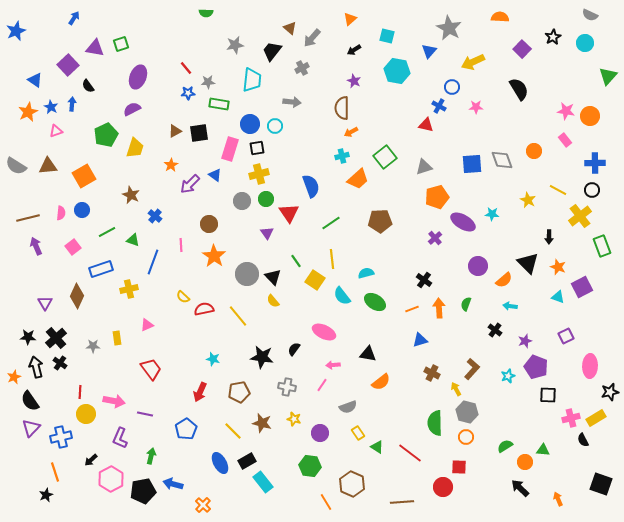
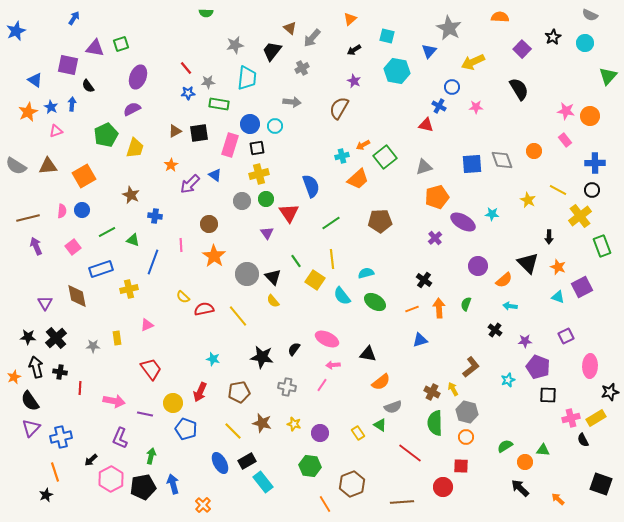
purple square at (68, 65): rotated 35 degrees counterclockwise
cyan trapezoid at (252, 80): moved 5 px left, 2 px up
brown semicircle at (342, 108): moved 3 px left; rotated 30 degrees clockwise
orange arrow at (351, 132): moved 12 px right, 13 px down
pink rectangle at (230, 149): moved 4 px up
pink semicircle at (61, 213): moved 1 px right, 2 px up
blue cross at (155, 216): rotated 32 degrees counterclockwise
brown diamond at (77, 296): rotated 35 degrees counterclockwise
pink ellipse at (324, 332): moved 3 px right, 7 px down
purple star at (525, 341): rotated 16 degrees clockwise
black cross at (60, 363): moved 9 px down; rotated 24 degrees counterclockwise
purple pentagon at (536, 367): moved 2 px right
brown L-shape at (472, 369): moved 1 px left, 2 px up; rotated 10 degrees clockwise
brown cross at (432, 373): moved 19 px down
cyan star at (508, 376): moved 4 px down
yellow arrow at (456, 389): moved 3 px left
red line at (80, 392): moved 4 px up
gray semicircle at (348, 407): moved 45 px right
yellow circle at (86, 414): moved 87 px right, 11 px up
yellow star at (294, 419): moved 5 px down
blue pentagon at (186, 429): rotated 20 degrees counterclockwise
green triangle at (377, 447): moved 3 px right, 22 px up
red square at (459, 467): moved 2 px right, 1 px up
blue arrow at (173, 484): rotated 60 degrees clockwise
brown hexagon at (352, 484): rotated 15 degrees clockwise
black pentagon at (143, 491): moved 4 px up
orange arrow at (558, 499): rotated 24 degrees counterclockwise
orange line at (326, 502): moved 1 px left, 2 px down
